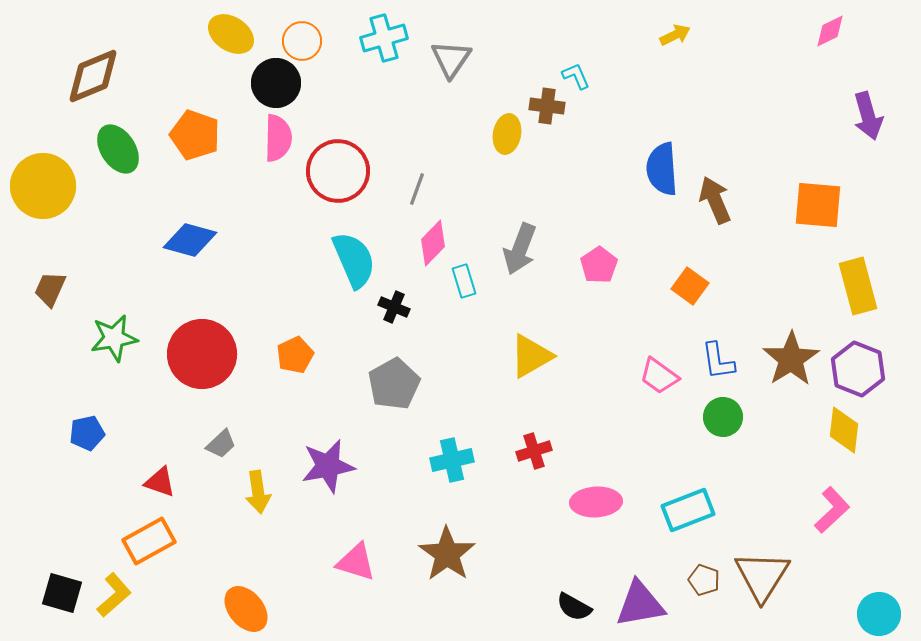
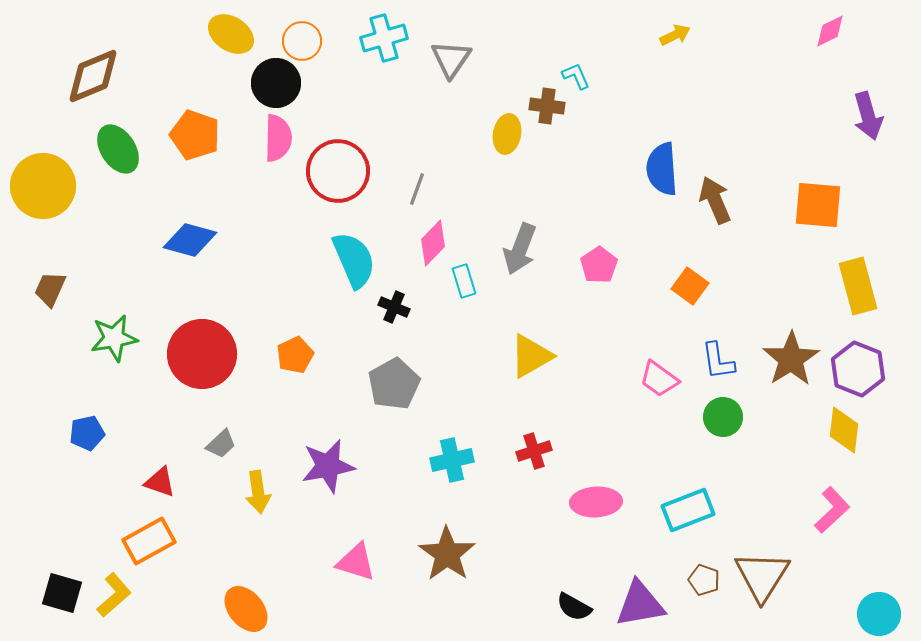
pink trapezoid at (659, 376): moved 3 px down
